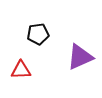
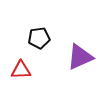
black pentagon: moved 1 px right, 4 px down
